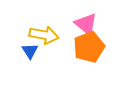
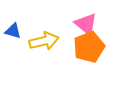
yellow arrow: moved 6 px down; rotated 24 degrees counterclockwise
blue triangle: moved 17 px left, 20 px up; rotated 42 degrees counterclockwise
